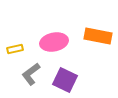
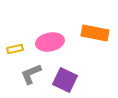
orange rectangle: moved 3 px left, 3 px up
pink ellipse: moved 4 px left
gray L-shape: rotated 15 degrees clockwise
